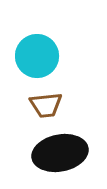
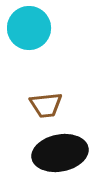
cyan circle: moved 8 px left, 28 px up
